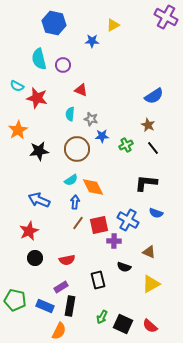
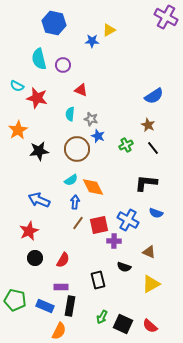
yellow triangle at (113, 25): moved 4 px left, 5 px down
blue star at (102, 136): moved 4 px left; rotated 24 degrees clockwise
red semicircle at (67, 260): moved 4 px left; rotated 49 degrees counterclockwise
purple rectangle at (61, 287): rotated 32 degrees clockwise
